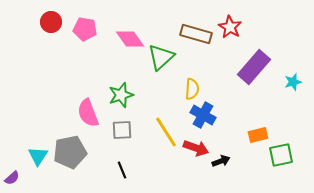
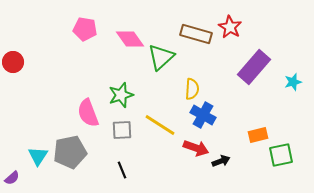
red circle: moved 38 px left, 40 px down
yellow line: moved 6 px left, 7 px up; rotated 24 degrees counterclockwise
